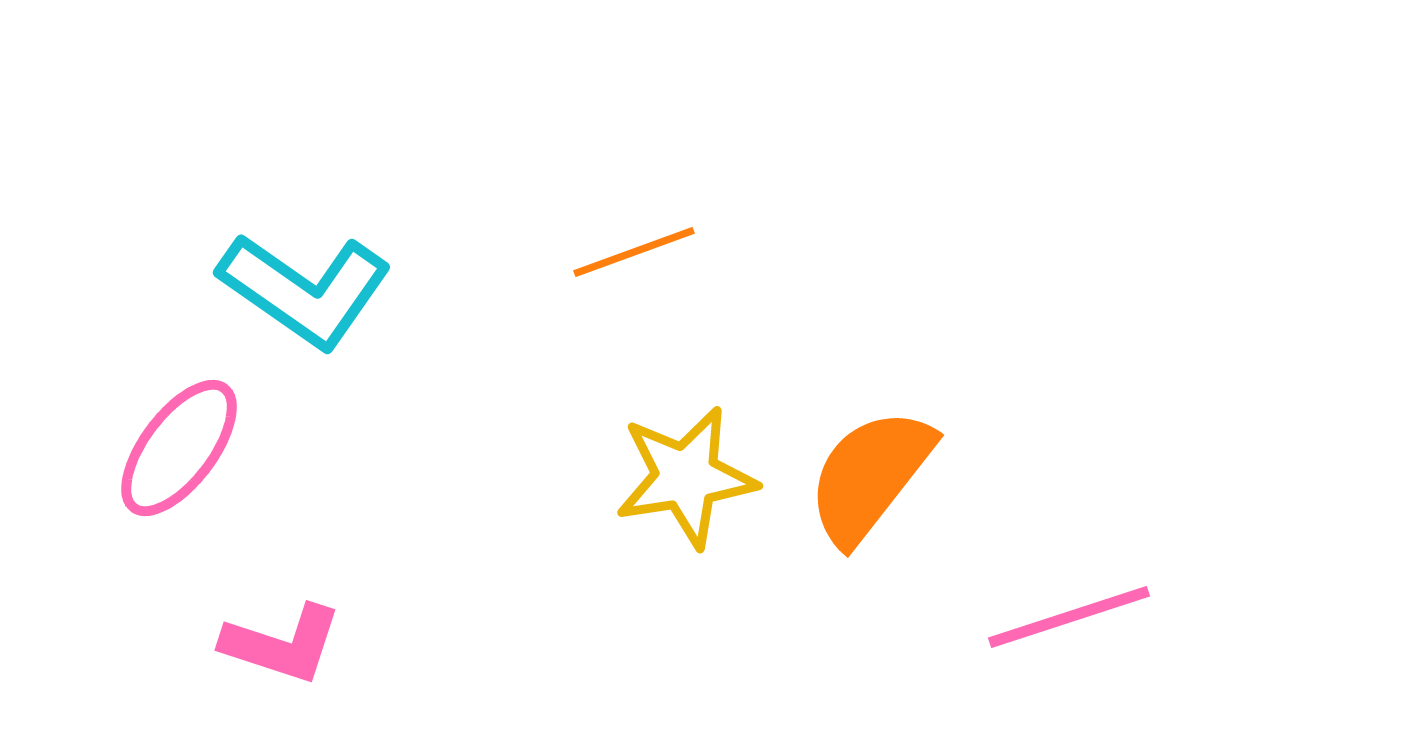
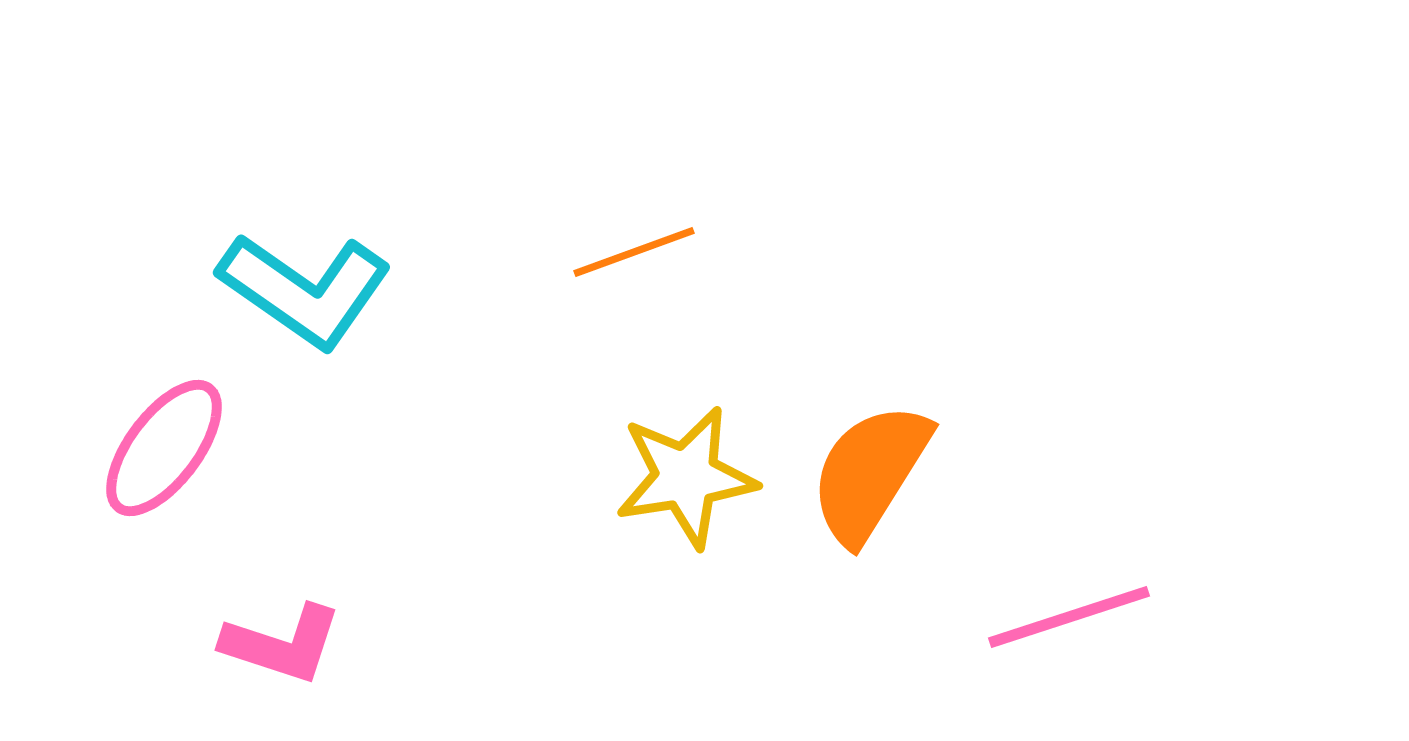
pink ellipse: moved 15 px left
orange semicircle: moved 3 px up; rotated 6 degrees counterclockwise
